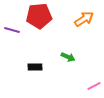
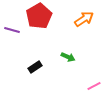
red pentagon: rotated 25 degrees counterclockwise
black rectangle: rotated 32 degrees counterclockwise
